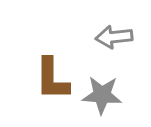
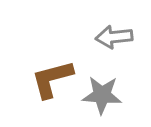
brown L-shape: rotated 75 degrees clockwise
